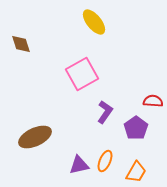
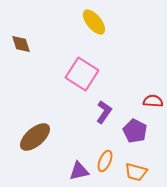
pink square: rotated 28 degrees counterclockwise
purple L-shape: moved 1 px left
purple pentagon: moved 1 px left, 3 px down; rotated 10 degrees counterclockwise
brown ellipse: rotated 16 degrees counterclockwise
purple triangle: moved 6 px down
orange trapezoid: rotated 75 degrees clockwise
